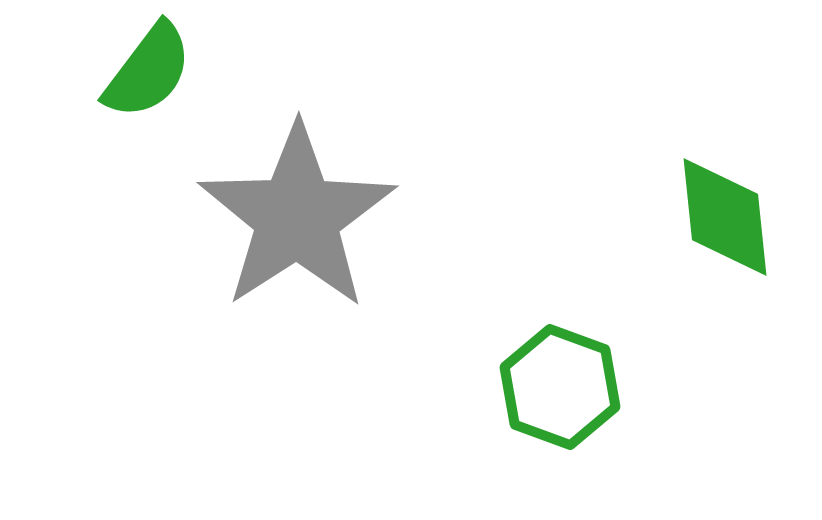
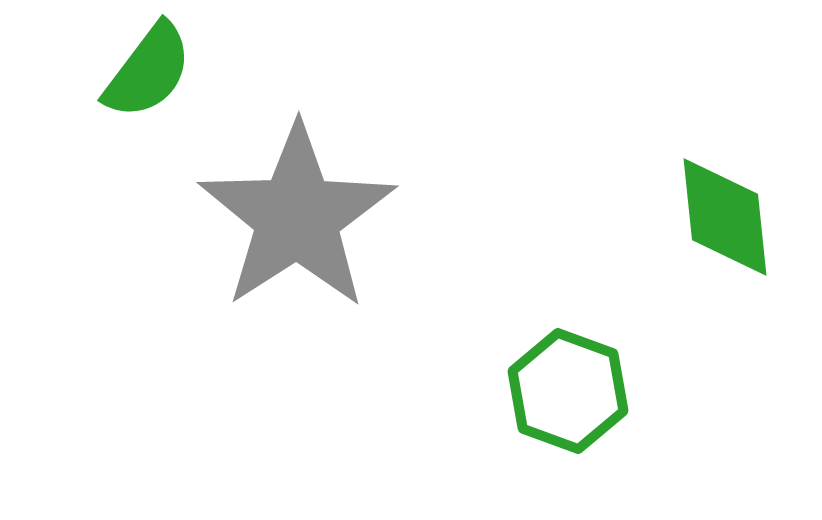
green hexagon: moved 8 px right, 4 px down
